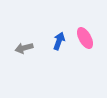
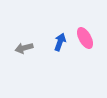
blue arrow: moved 1 px right, 1 px down
